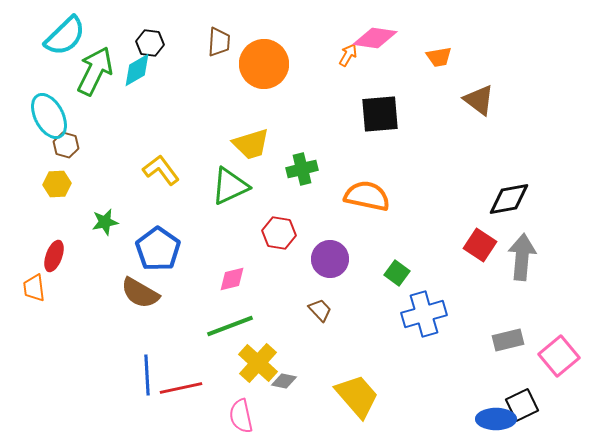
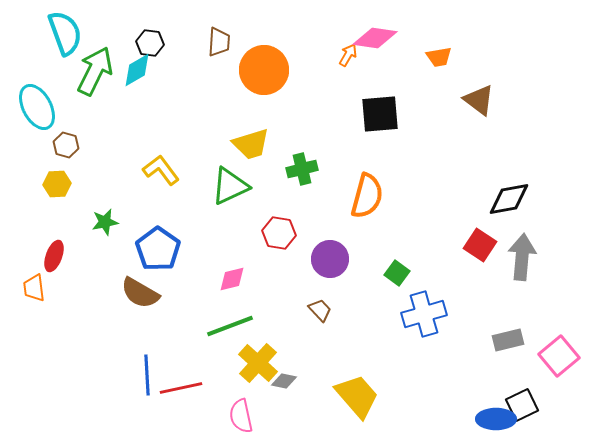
cyan semicircle at (65, 36): moved 3 px up; rotated 66 degrees counterclockwise
orange circle at (264, 64): moved 6 px down
cyan ellipse at (49, 116): moved 12 px left, 9 px up
orange semicircle at (367, 196): rotated 93 degrees clockwise
